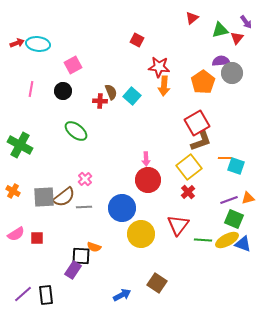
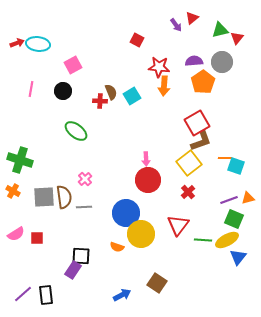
purple arrow at (246, 22): moved 70 px left, 3 px down
purple semicircle at (221, 61): moved 27 px left
gray circle at (232, 73): moved 10 px left, 11 px up
cyan square at (132, 96): rotated 18 degrees clockwise
green cross at (20, 145): moved 15 px down; rotated 10 degrees counterclockwise
yellow square at (189, 167): moved 4 px up
brown semicircle at (64, 197): rotated 60 degrees counterclockwise
blue circle at (122, 208): moved 4 px right, 5 px down
blue triangle at (243, 244): moved 5 px left, 13 px down; rotated 48 degrees clockwise
orange semicircle at (94, 247): moved 23 px right
